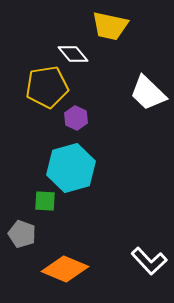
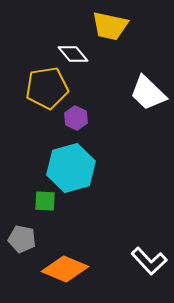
yellow pentagon: moved 1 px down
gray pentagon: moved 5 px down; rotated 8 degrees counterclockwise
